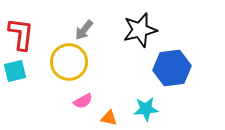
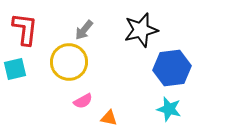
black star: moved 1 px right
red L-shape: moved 4 px right, 5 px up
cyan square: moved 2 px up
cyan star: moved 23 px right; rotated 20 degrees clockwise
